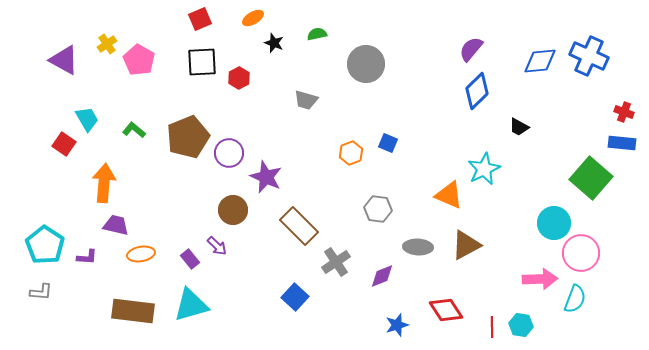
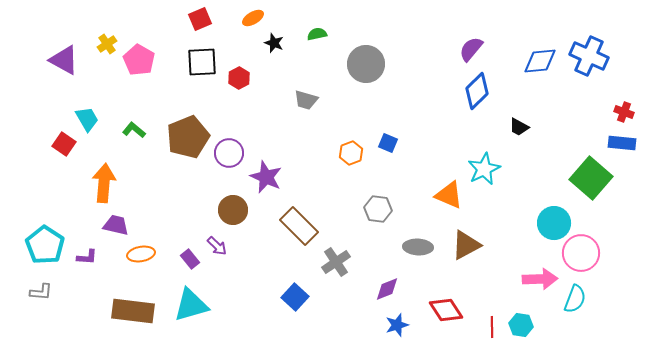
purple diamond at (382, 276): moved 5 px right, 13 px down
